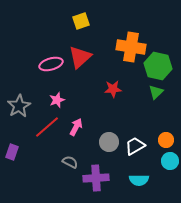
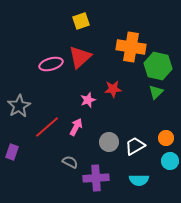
pink star: moved 31 px right
orange circle: moved 2 px up
